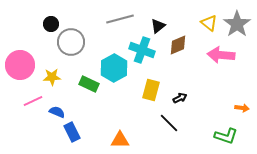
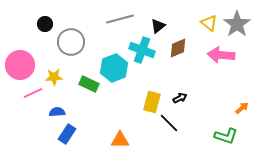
black circle: moved 6 px left
brown diamond: moved 3 px down
cyan hexagon: rotated 8 degrees clockwise
yellow star: moved 2 px right
yellow rectangle: moved 1 px right, 12 px down
pink line: moved 8 px up
orange arrow: rotated 48 degrees counterclockwise
blue semicircle: rotated 28 degrees counterclockwise
blue rectangle: moved 5 px left, 2 px down; rotated 60 degrees clockwise
